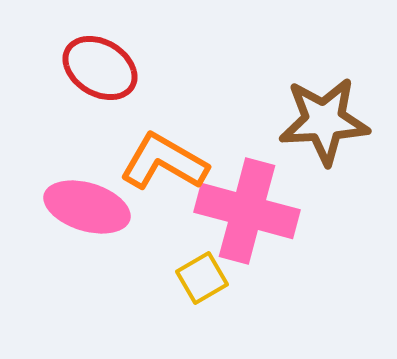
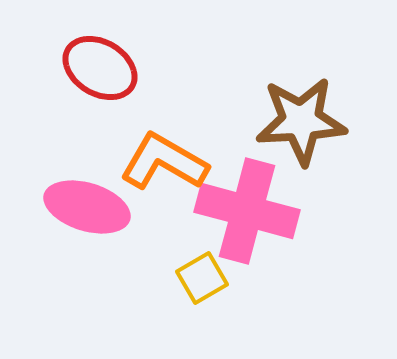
brown star: moved 23 px left
